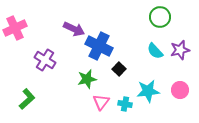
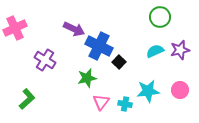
cyan semicircle: rotated 108 degrees clockwise
black square: moved 7 px up
green star: moved 1 px up
